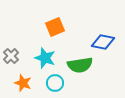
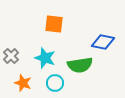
orange square: moved 1 px left, 3 px up; rotated 30 degrees clockwise
